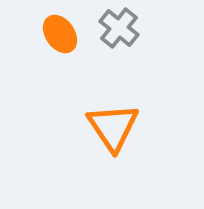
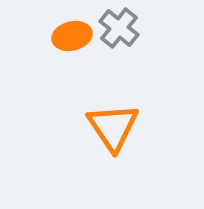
orange ellipse: moved 12 px right, 2 px down; rotated 69 degrees counterclockwise
